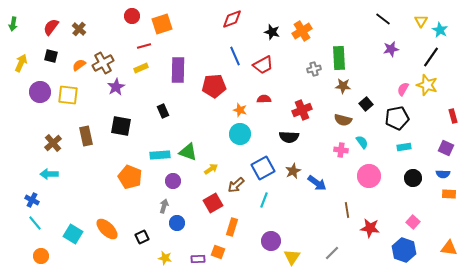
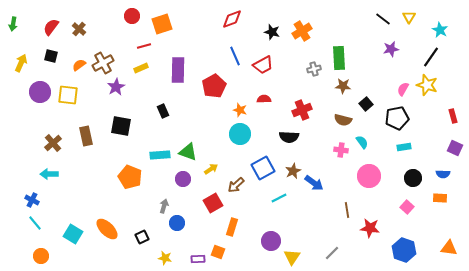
yellow triangle at (421, 21): moved 12 px left, 4 px up
red pentagon at (214, 86): rotated 25 degrees counterclockwise
purple square at (446, 148): moved 9 px right
purple circle at (173, 181): moved 10 px right, 2 px up
blue arrow at (317, 183): moved 3 px left
orange rectangle at (449, 194): moved 9 px left, 4 px down
cyan line at (264, 200): moved 15 px right, 2 px up; rotated 42 degrees clockwise
pink square at (413, 222): moved 6 px left, 15 px up
